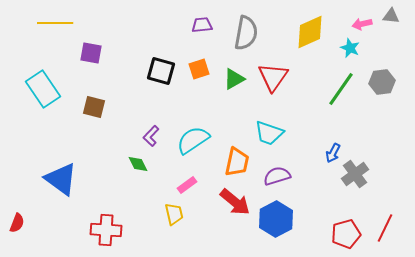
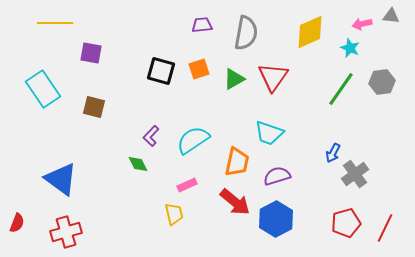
pink rectangle: rotated 12 degrees clockwise
red cross: moved 40 px left, 2 px down; rotated 20 degrees counterclockwise
red pentagon: moved 11 px up
